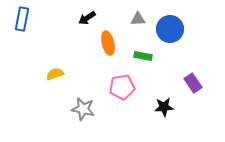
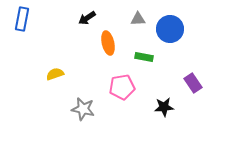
green rectangle: moved 1 px right, 1 px down
